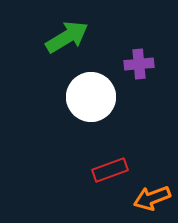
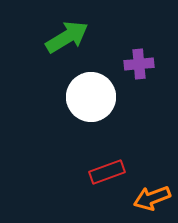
red rectangle: moved 3 px left, 2 px down
